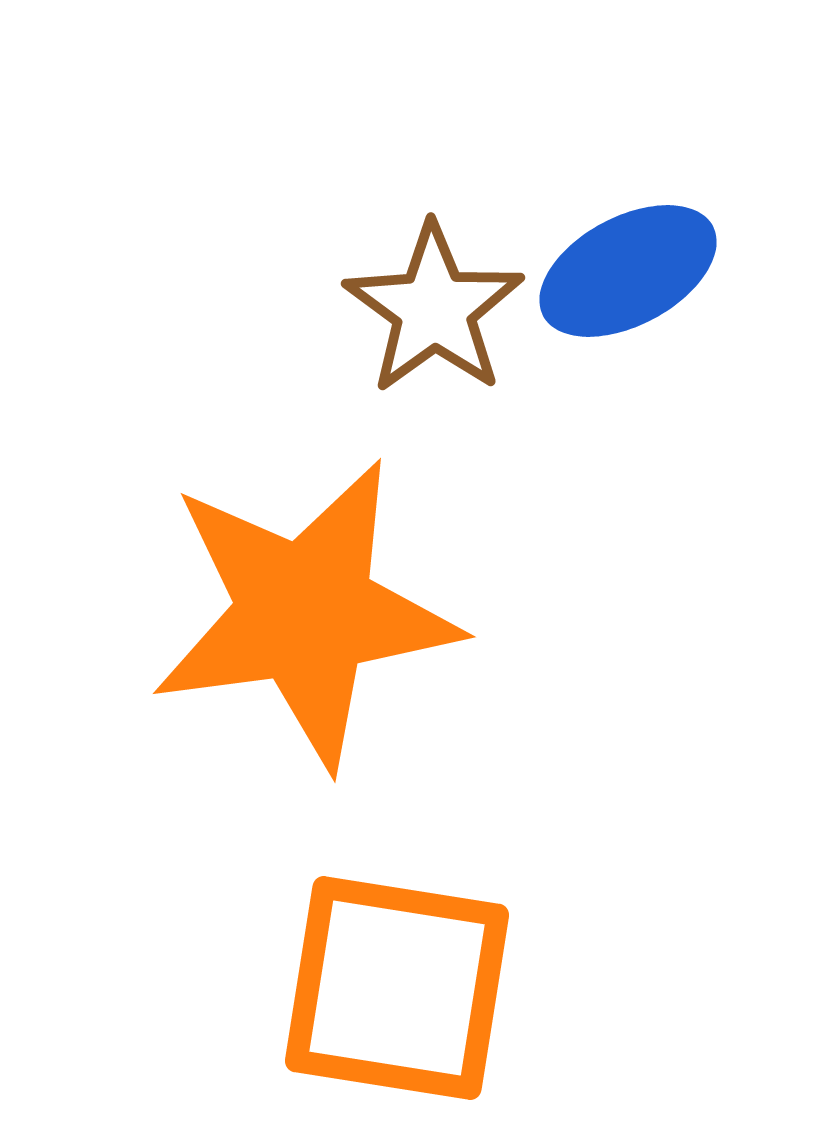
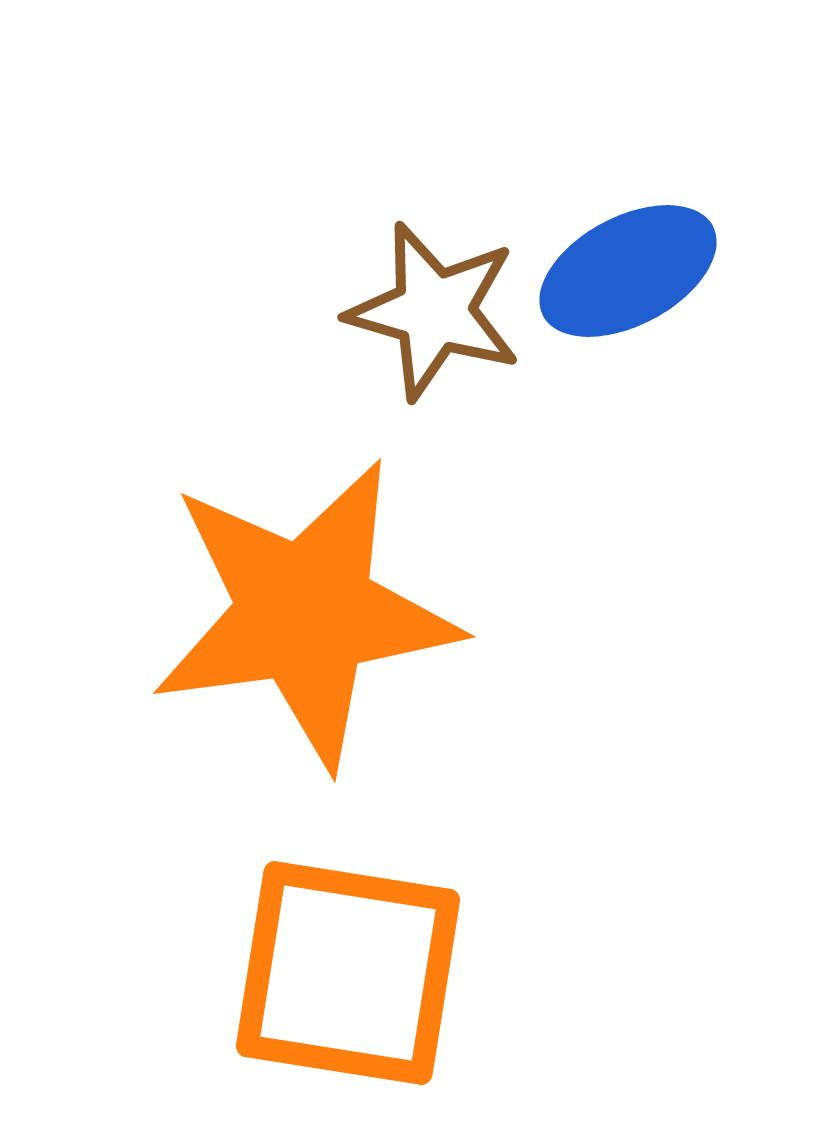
brown star: moved 2 px down; rotated 20 degrees counterclockwise
orange square: moved 49 px left, 15 px up
